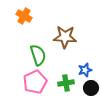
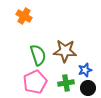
brown star: moved 14 px down
black circle: moved 3 px left
